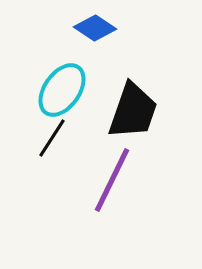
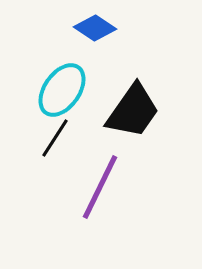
black trapezoid: rotated 16 degrees clockwise
black line: moved 3 px right
purple line: moved 12 px left, 7 px down
